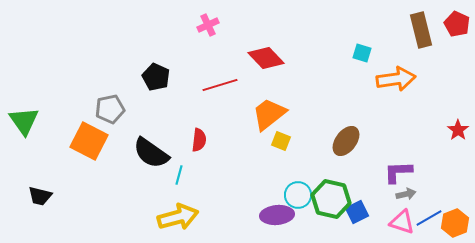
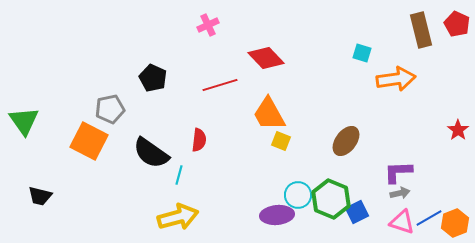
black pentagon: moved 3 px left, 1 px down
orange trapezoid: rotated 81 degrees counterclockwise
gray arrow: moved 6 px left, 1 px up
green hexagon: rotated 9 degrees clockwise
